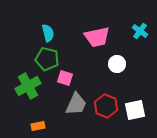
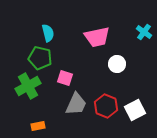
cyan cross: moved 4 px right, 1 px down
green pentagon: moved 7 px left, 1 px up
white square: rotated 15 degrees counterclockwise
